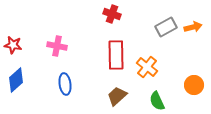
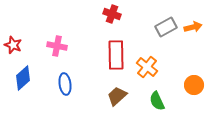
red star: rotated 12 degrees clockwise
blue diamond: moved 7 px right, 2 px up
